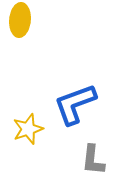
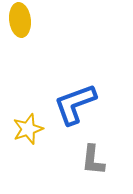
yellow ellipse: rotated 12 degrees counterclockwise
